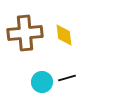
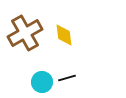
brown cross: rotated 24 degrees counterclockwise
